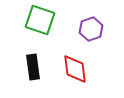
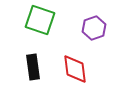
purple hexagon: moved 3 px right, 1 px up
